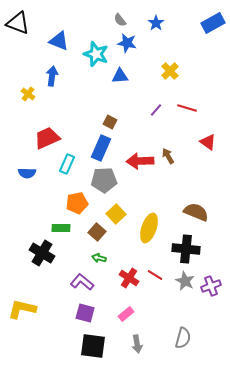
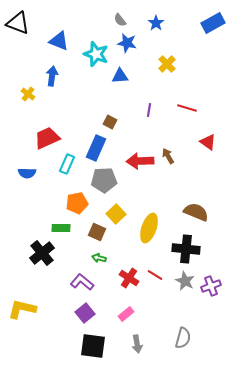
yellow cross at (170, 71): moved 3 px left, 7 px up
purple line at (156, 110): moved 7 px left; rotated 32 degrees counterclockwise
blue rectangle at (101, 148): moved 5 px left
brown square at (97, 232): rotated 18 degrees counterclockwise
black cross at (42, 253): rotated 20 degrees clockwise
purple square at (85, 313): rotated 36 degrees clockwise
